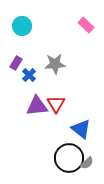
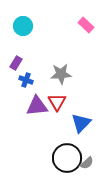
cyan circle: moved 1 px right
gray star: moved 6 px right, 10 px down
blue cross: moved 3 px left, 5 px down; rotated 24 degrees counterclockwise
red triangle: moved 1 px right, 2 px up
blue triangle: moved 6 px up; rotated 35 degrees clockwise
black circle: moved 2 px left
